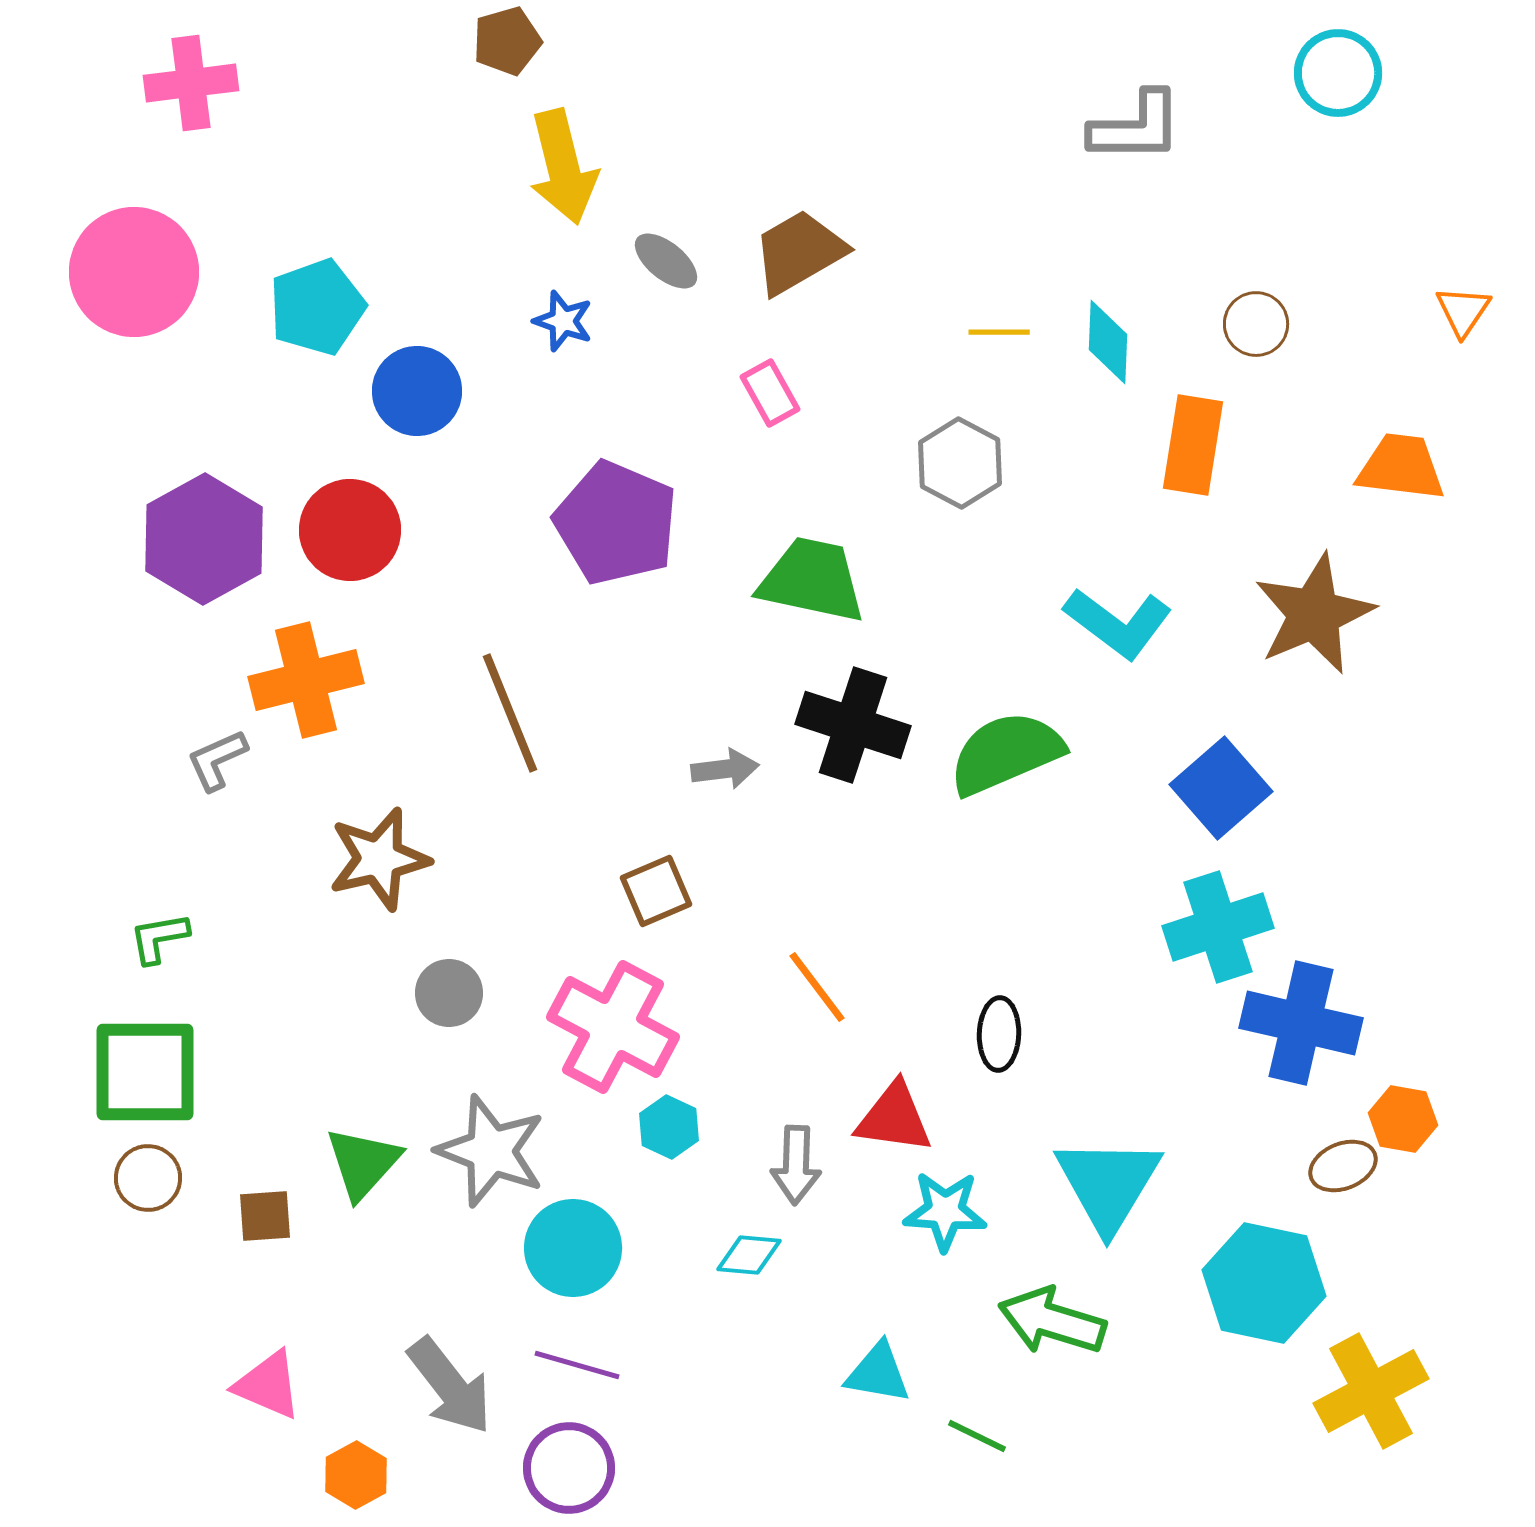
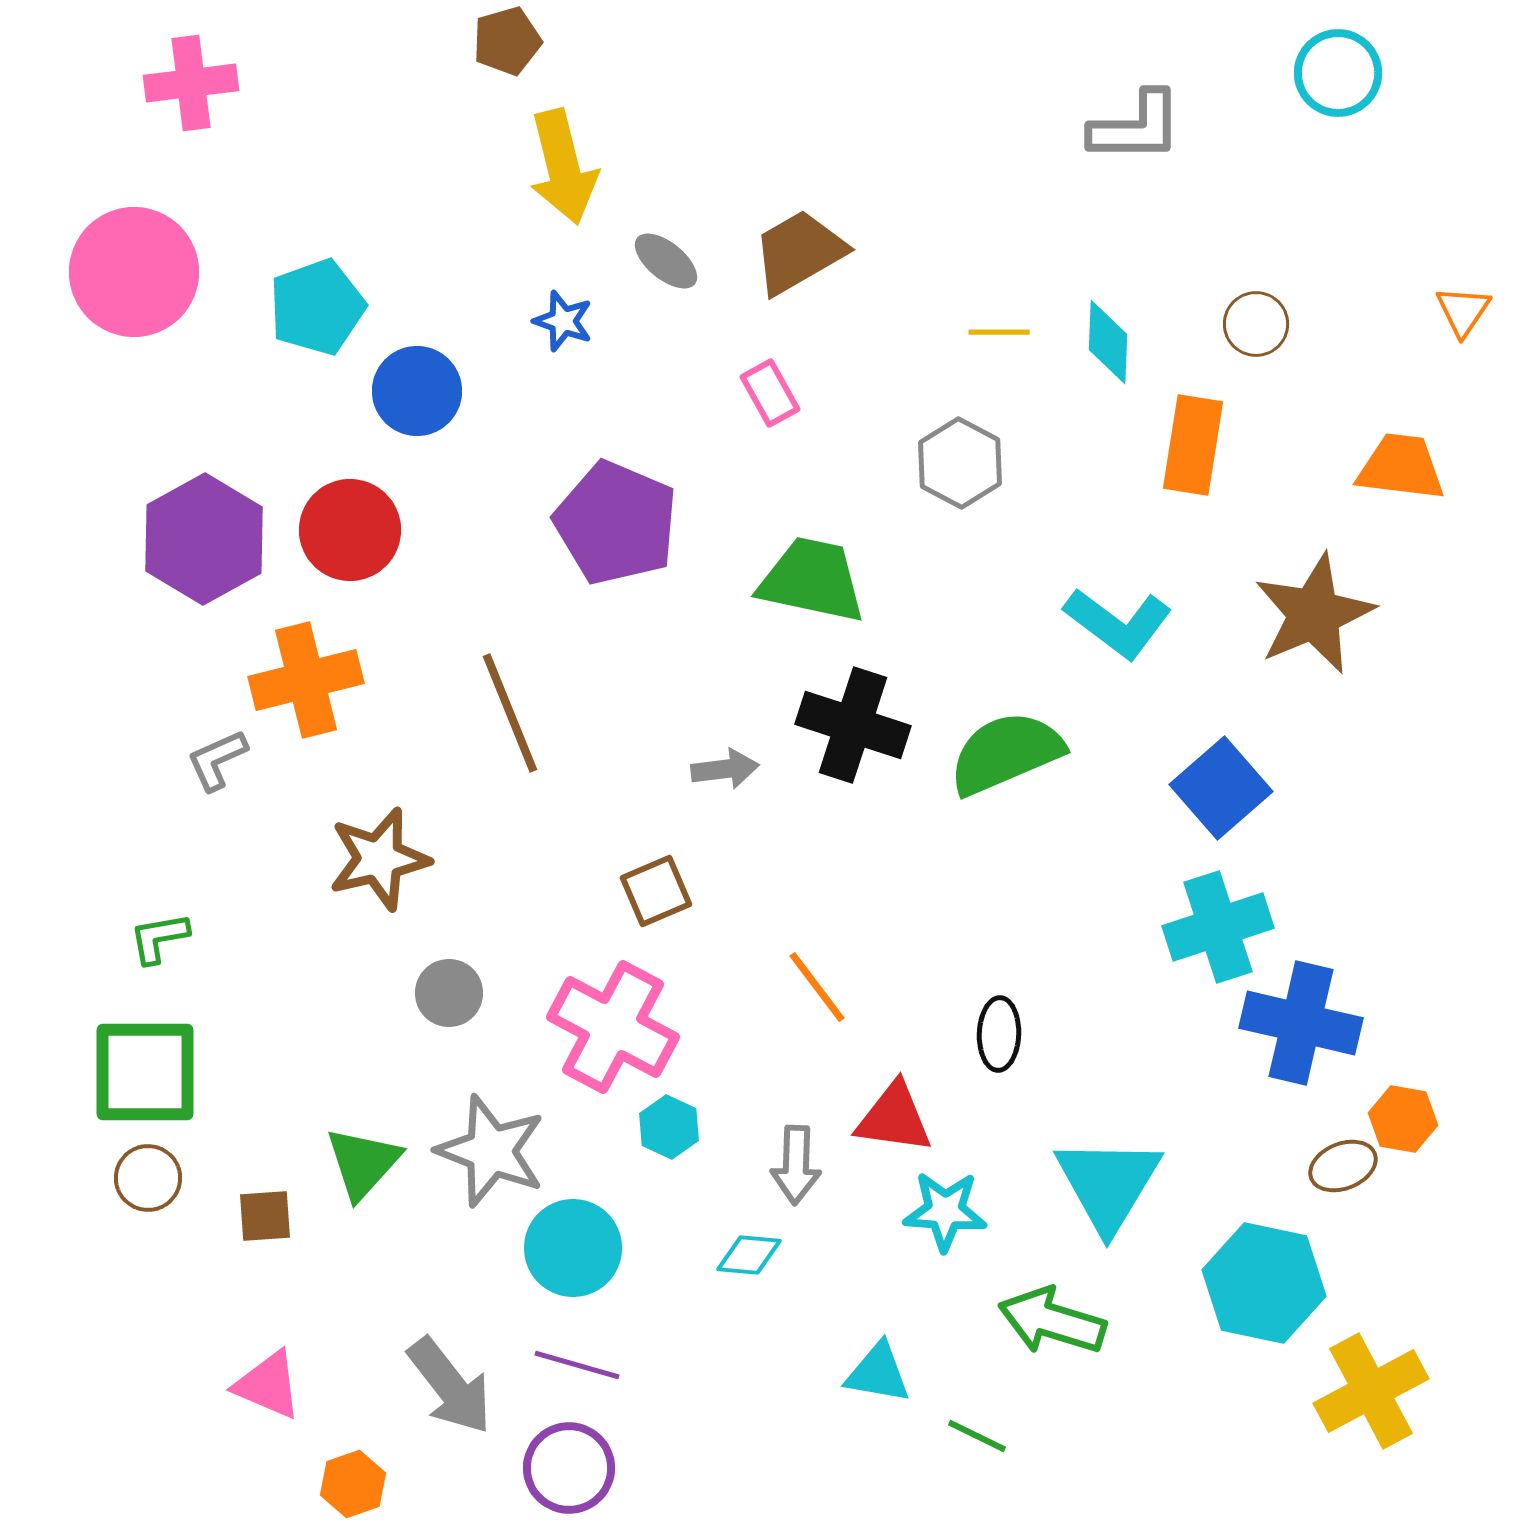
orange hexagon at (356, 1475): moved 3 px left, 9 px down; rotated 10 degrees clockwise
